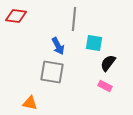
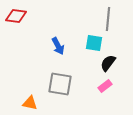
gray line: moved 34 px right
gray square: moved 8 px right, 12 px down
pink rectangle: rotated 64 degrees counterclockwise
